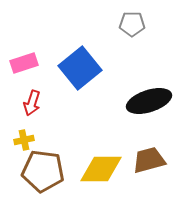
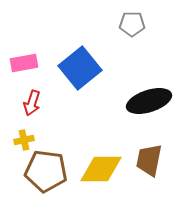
pink rectangle: rotated 8 degrees clockwise
brown trapezoid: rotated 64 degrees counterclockwise
brown pentagon: moved 3 px right
